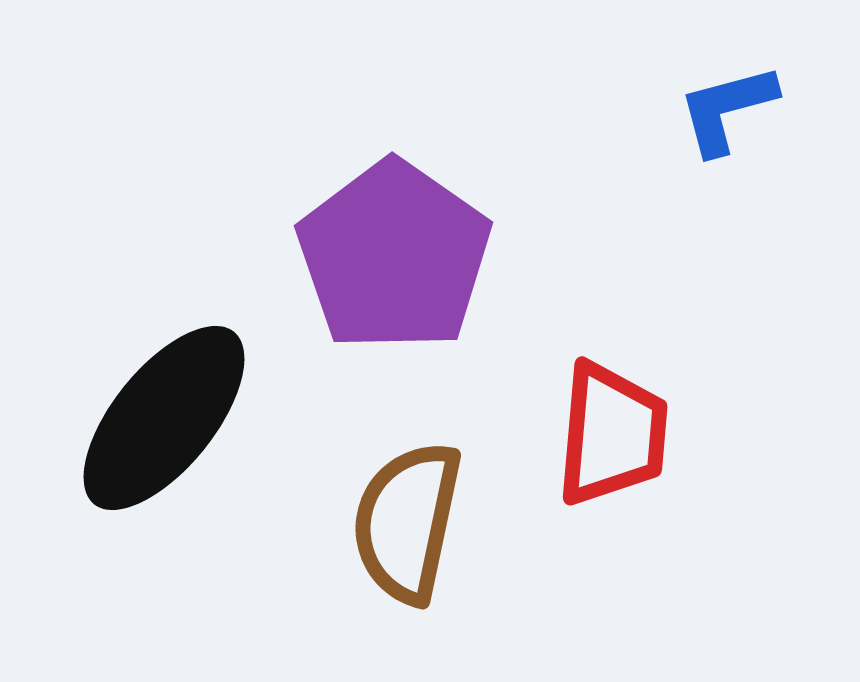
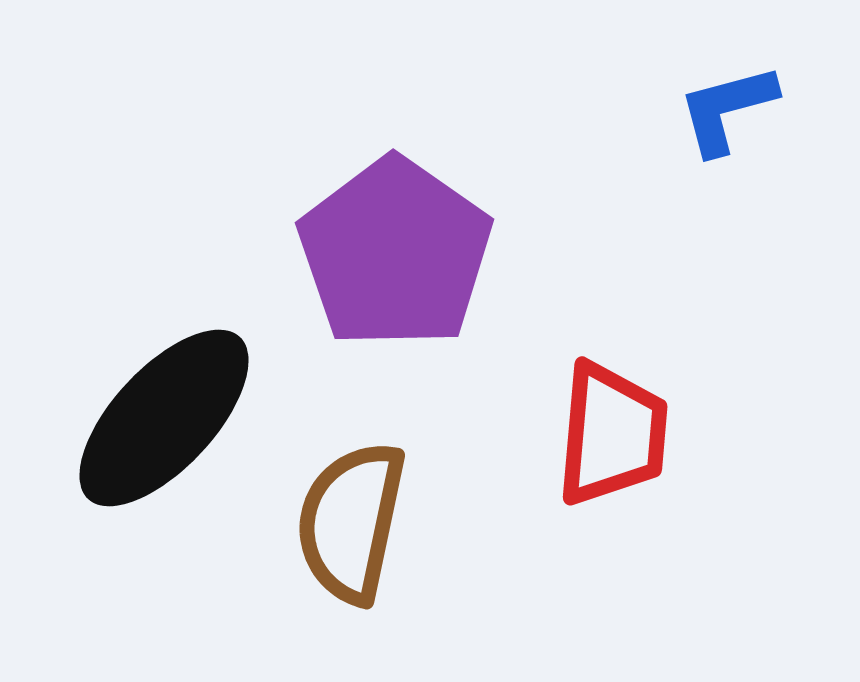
purple pentagon: moved 1 px right, 3 px up
black ellipse: rotated 4 degrees clockwise
brown semicircle: moved 56 px left
